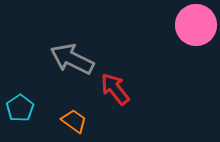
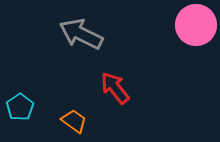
gray arrow: moved 9 px right, 25 px up
red arrow: moved 1 px up
cyan pentagon: moved 1 px up
